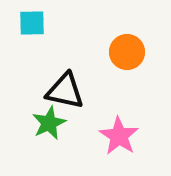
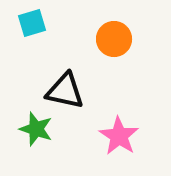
cyan square: rotated 16 degrees counterclockwise
orange circle: moved 13 px left, 13 px up
green star: moved 13 px left, 6 px down; rotated 28 degrees counterclockwise
